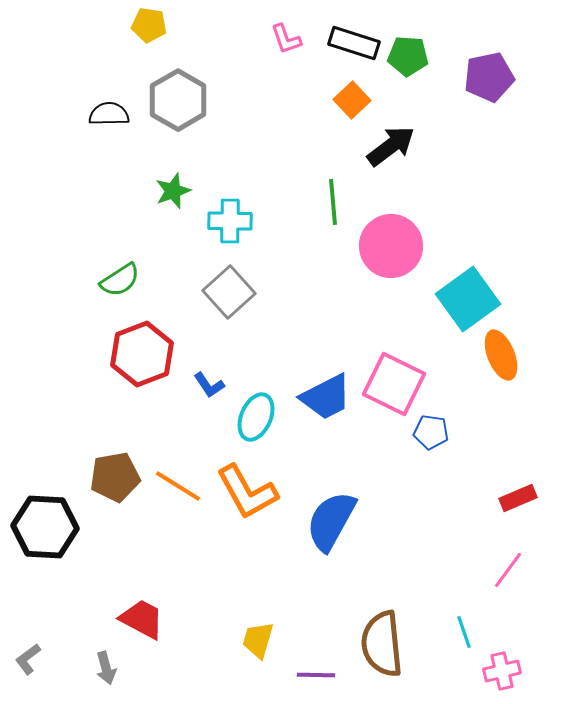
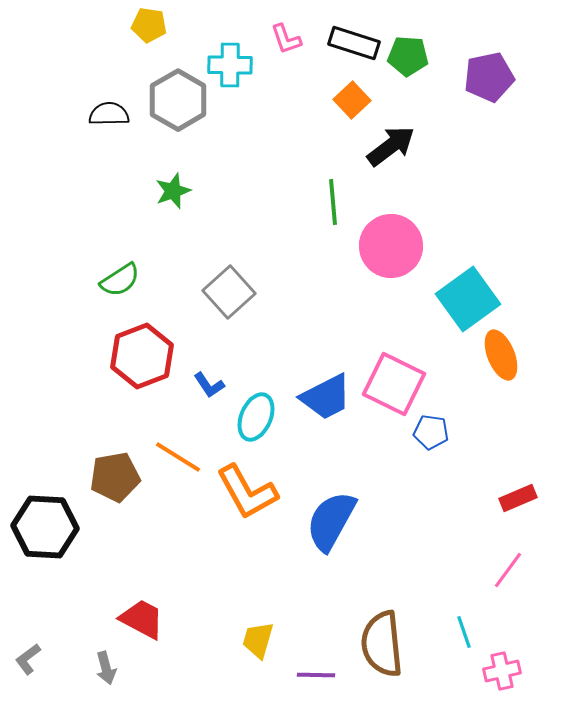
cyan cross: moved 156 px up
red hexagon: moved 2 px down
orange line: moved 29 px up
